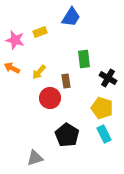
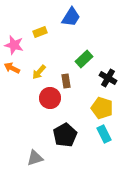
pink star: moved 1 px left, 5 px down
green rectangle: rotated 54 degrees clockwise
black pentagon: moved 2 px left; rotated 10 degrees clockwise
